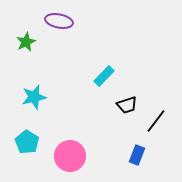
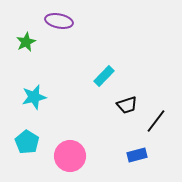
blue rectangle: rotated 54 degrees clockwise
